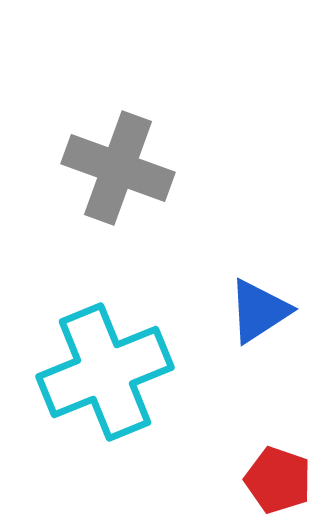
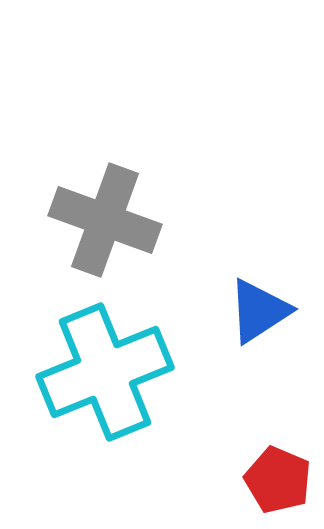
gray cross: moved 13 px left, 52 px down
red pentagon: rotated 4 degrees clockwise
